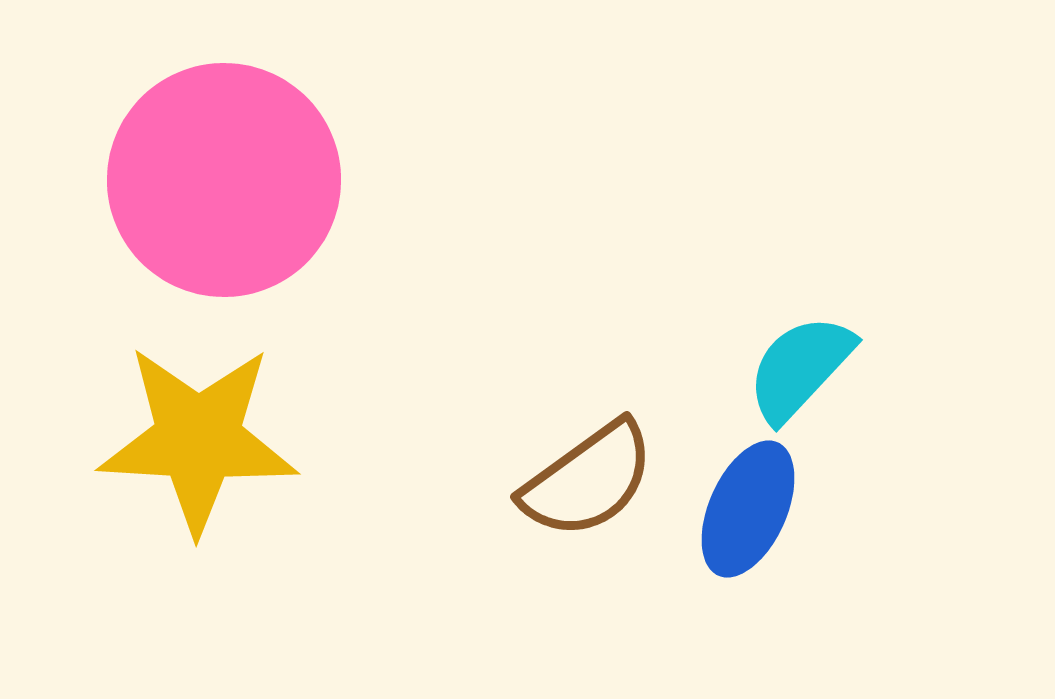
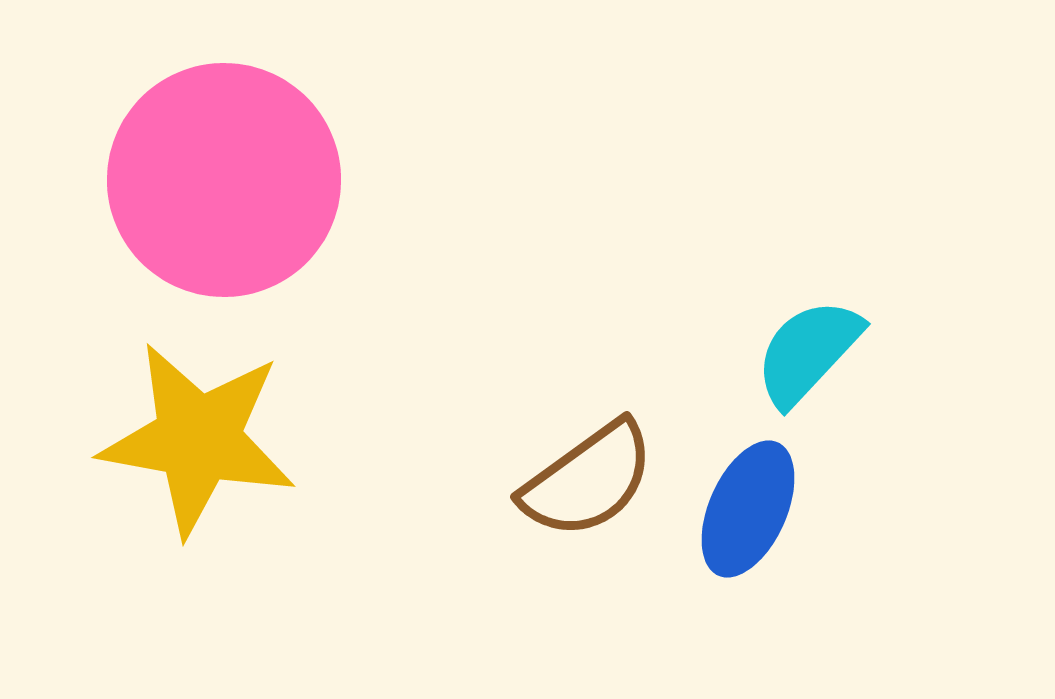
cyan semicircle: moved 8 px right, 16 px up
yellow star: rotated 7 degrees clockwise
